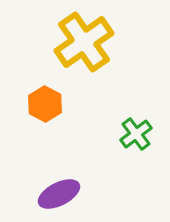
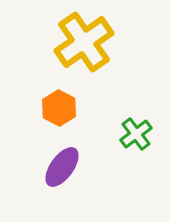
orange hexagon: moved 14 px right, 4 px down
purple ellipse: moved 3 px right, 27 px up; rotated 27 degrees counterclockwise
